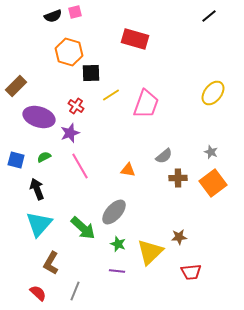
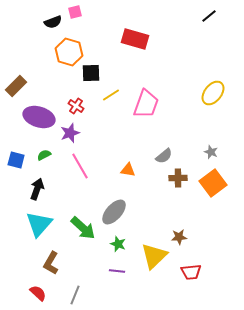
black semicircle: moved 6 px down
green semicircle: moved 2 px up
black arrow: rotated 40 degrees clockwise
yellow triangle: moved 4 px right, 4 px down
gray line: moved 4 px down
